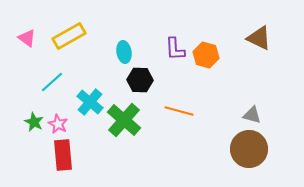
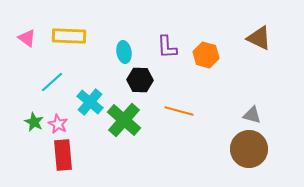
yellow rectangle: rotated 32 degrees clockwise
purple L-shape: moved 8 px left, 2 px up
